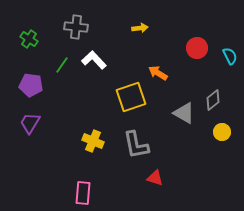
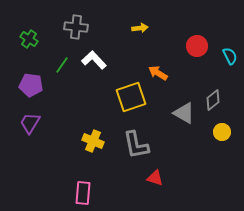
red circle: moved 2 px up
